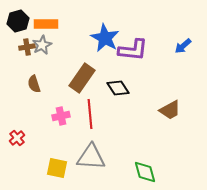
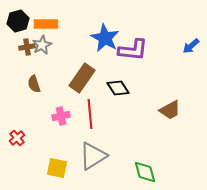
blue arrow: moved 8 px right
gray triangle: moved 2 px right, 1 px up; rotated 36 degrees counterclockwise
